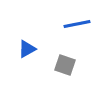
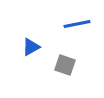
blue triangle: moved 4 px right, 2 px up
